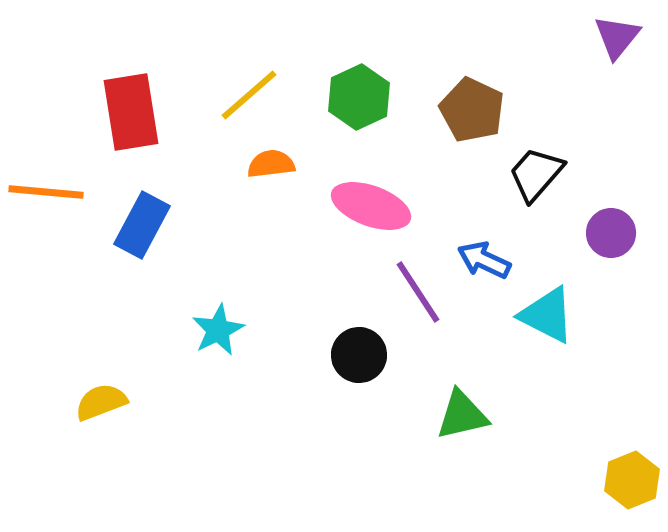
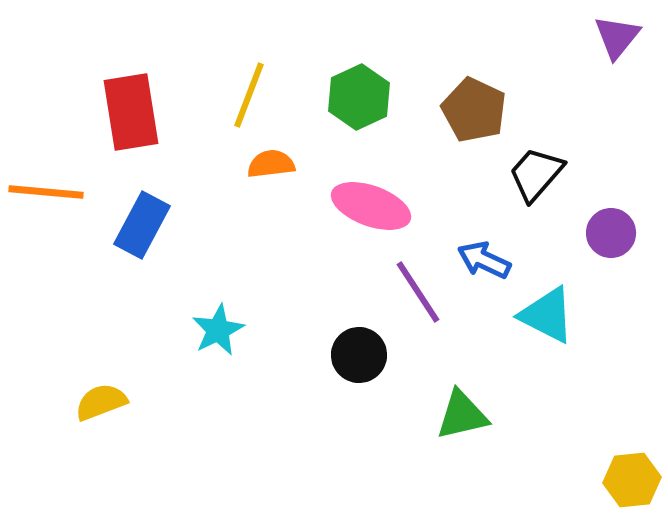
yellow line: rotated 28 degrees counterclockwise
brown pentagon: moved 2 px right
yellow hexagon: rotated 16 degrees clockwise
